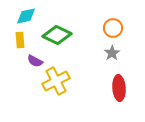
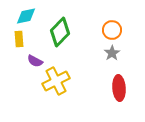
orange circle: moved 1 px left, 2 px down
green diamond: moved 3 px right, 3 px up; rotated 72 degrees counterclockwise
yellow rectangle: moved 1 px left, 1 px up
